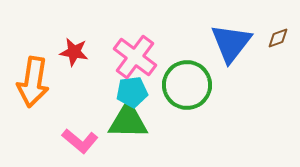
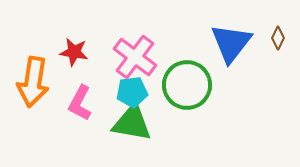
brown diamond: rotated 45 degrees counterclockwise
green triangle: moved 4 px right, 2 px down; rotated 9 degrees clockwise
pink L-shape: moved 38 px up; rotated 78 degrees clockwise
